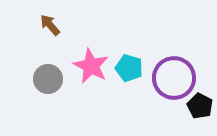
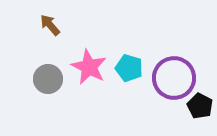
pink star: moved 2 px left, 1 px down
